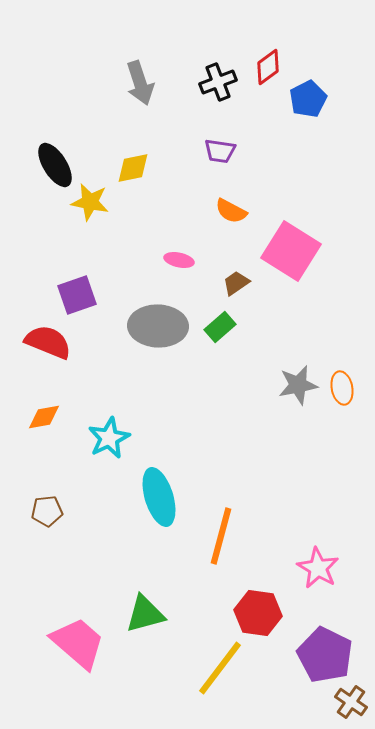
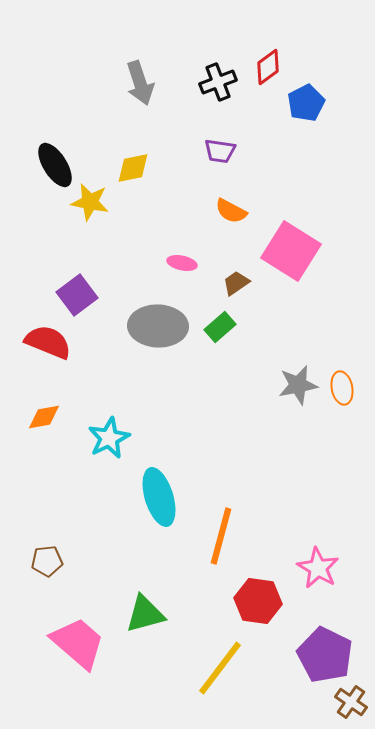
blue pentagon: moved 2 px left, 4 px down
pink ellipse: moved 3 px right, 3 px down
purple square: rotated 18 degrees counterclockwise
brown pentagon: moved 50 px down
red hexagon: moved 12 px up
